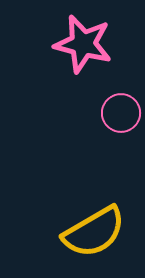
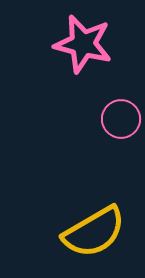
pink circle: moved 6 px down
